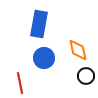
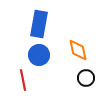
blue circle: moved 5 px left, 3 px up
black circle: moved 2 px down
red line: moved 3 px right, 3 px up
